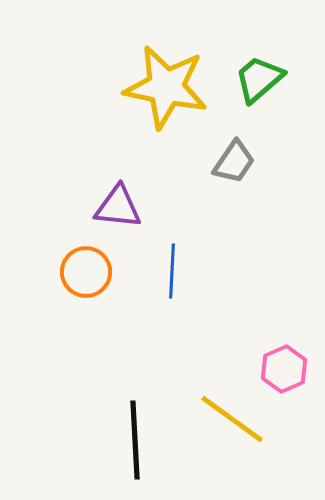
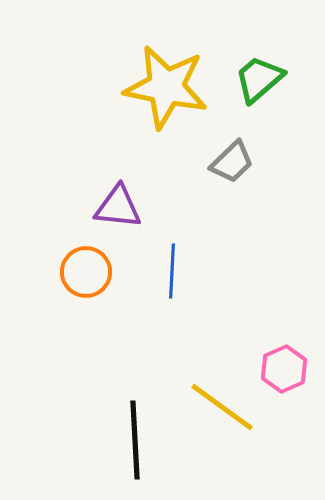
gray trapezoid: moved 2 px left; rotated 12 degrees clockwise
yellow line: moved 10 px left, 12 px up
